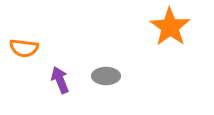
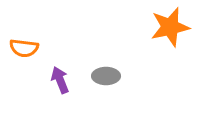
orange star: rotated 24 degrees clockwise
